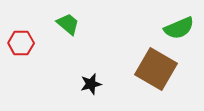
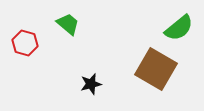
green semicircle: rotated 16 degrees counterclockwise
red hexagon: moved 4 px right; rotated 15 degrees clockwise
